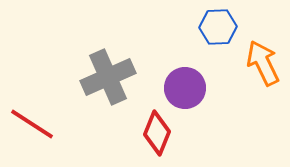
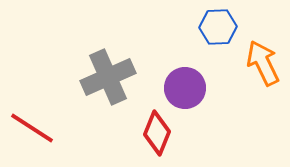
red line: moved 4 px down
